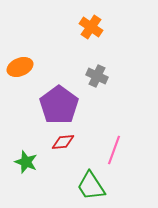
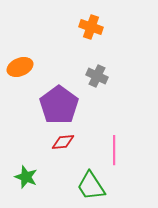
orange cross: rotated 15 degrees counterclockwise
pink line: rotated 20 degrees counterclockwise
green star: moved 15 px down
